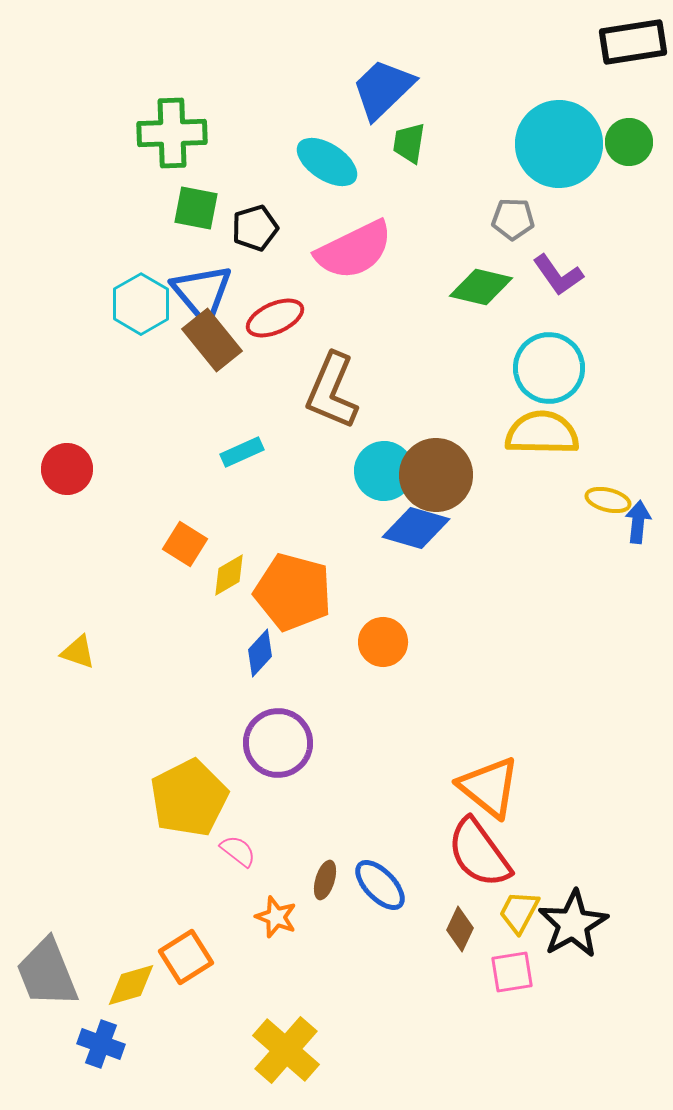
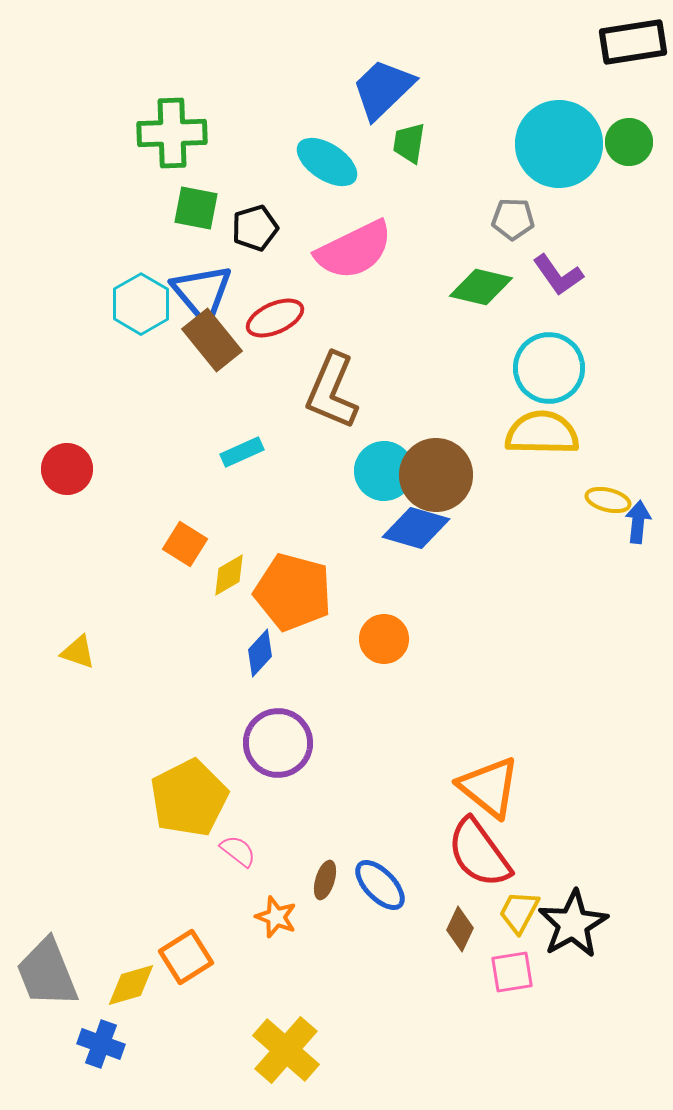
orange circle at (383, 642): moved 1 px right, 3 px up
